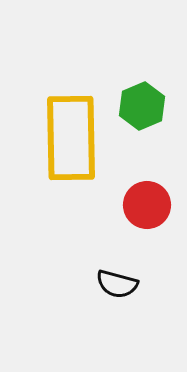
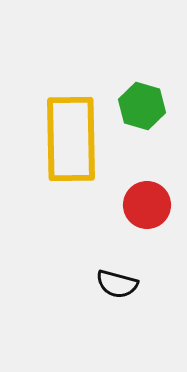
green hexagon: rotated 21 degrees counterclockwise
yellow rectangle: moved 1 px down
